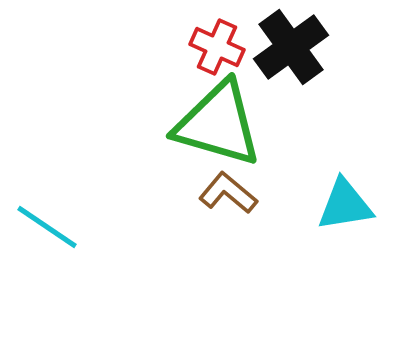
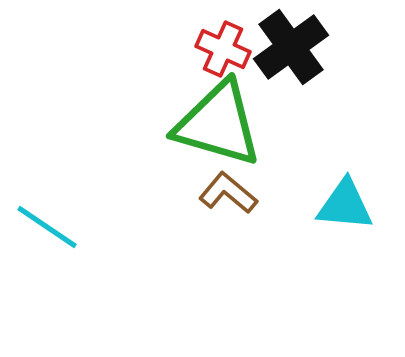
red cross: moved 6 px right, 2 px down
cyan triangle: rotated 14 degrees clockwise
